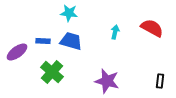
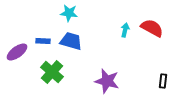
cyan arrow: moved 10 px right, 2 px up
black rectangle: moved 3 px right
